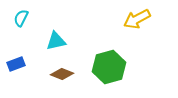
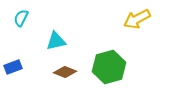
blue rectangle: moved 3 px left, 3 px down
brown diamond: moved 3 px right, 2 px up
